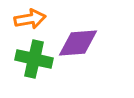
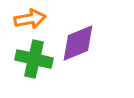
purple diamond: rotated 18 degrees counterclockwise
